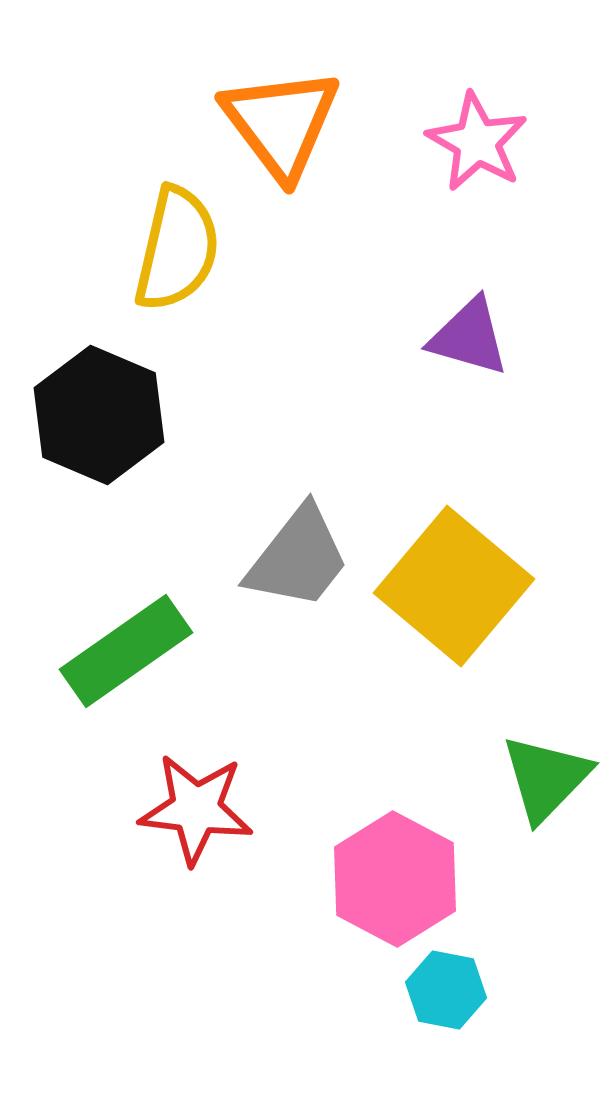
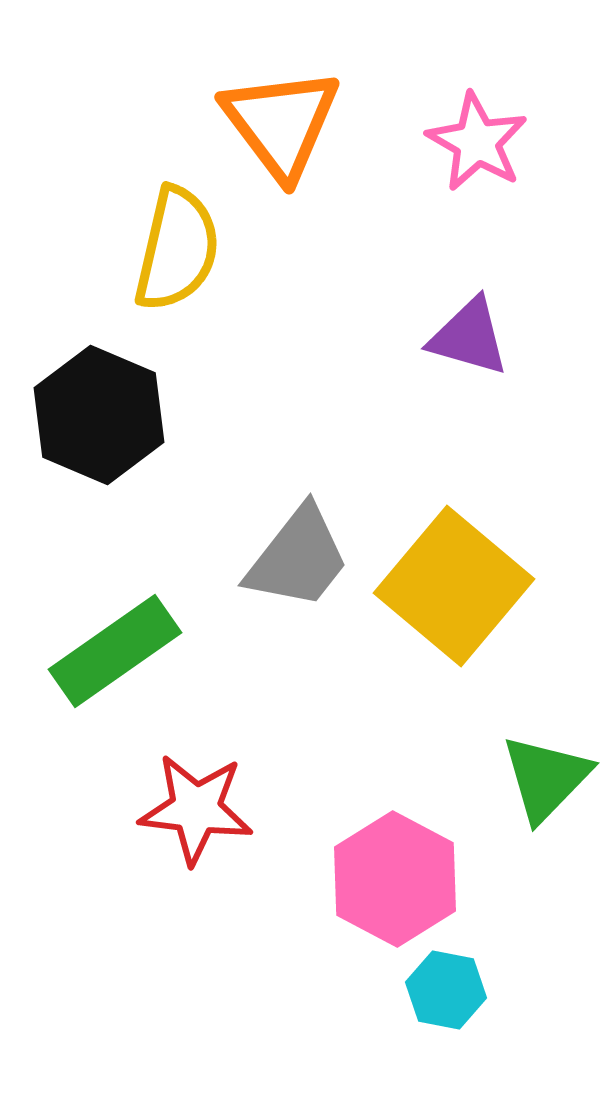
green rectangle: moved 11 px left
